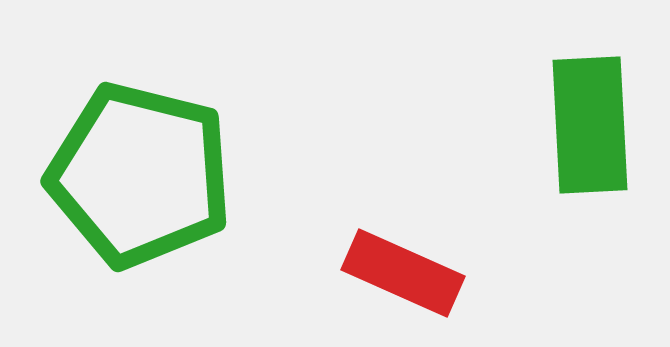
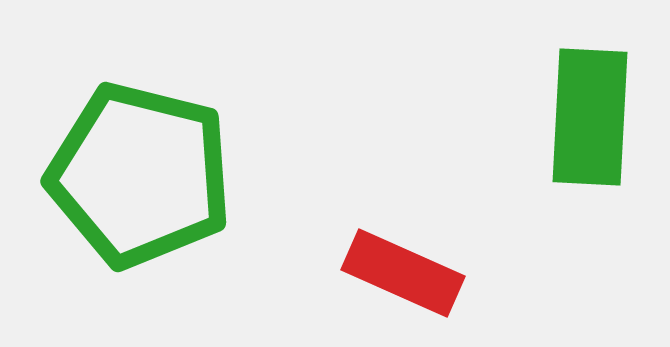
green rectangle: moved 8 px up; rotated 6 degrees clockwise
